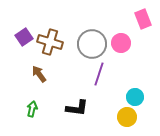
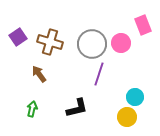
pink rectangle: moved 6 px down
purple square: moved 6 px left
black L-shape: rotated 20 degrees counterclockwise
